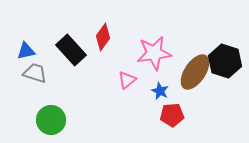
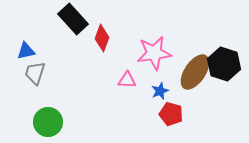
red diamond: moved 1 px left, 1 px down; rotated 16 degrees counterclockwise
black rectangle: moved 2 px right, 31 px up
black hexagon: moved 1 px left, 3 px down
gray trapezoid: rotated 90 degrees counterclockwise
pink triangle: rotated 42 degrees clockwise
blue star: rotated 24 degrees clockwise
red pentagon: moved 1 px left, 1 px up; rotated 20 degrees clockwise
green circle: moved 3 px left, 2 px down
